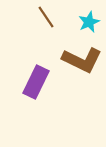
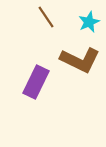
brown L-shape: moved 2 px left
